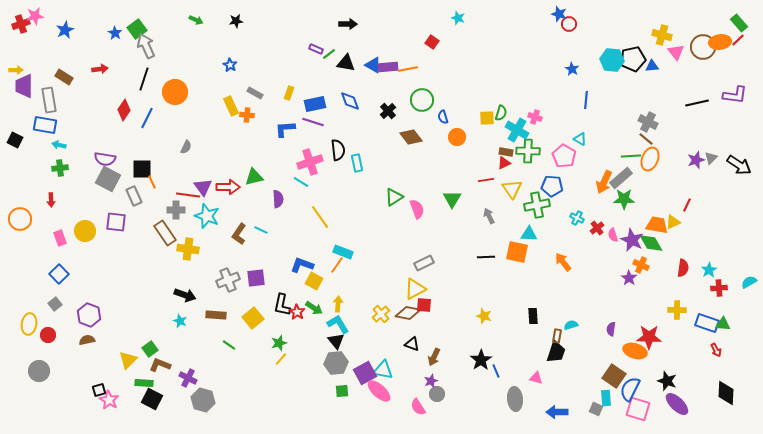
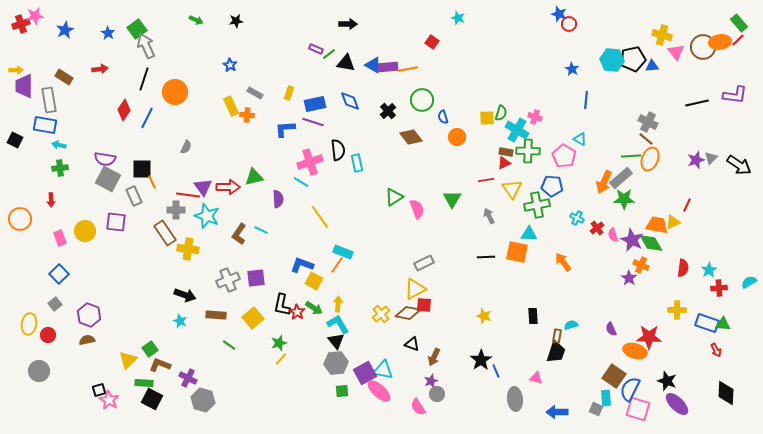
blue star at (115, 33): moved 7 px left
purple semicircle at (611, 329): rotated 32 degrees counterclockwise
